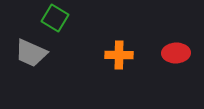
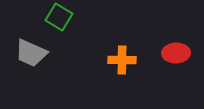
green square: moved 4 px right, 1 px up
orange cross: moved 3 px right, 5 px down
